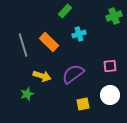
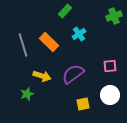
cyan cross: rotated 16 degrees counterclockwise
